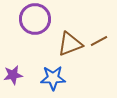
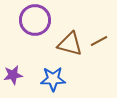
purple circle: moved 1 px down
brown triangle: rotated 36 degrees clockwise
blue star: moved 1 px down
